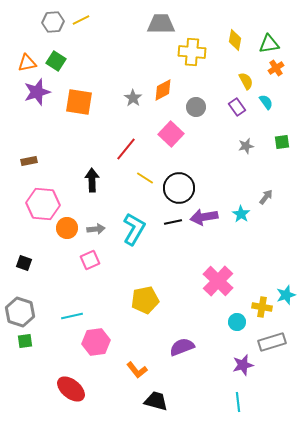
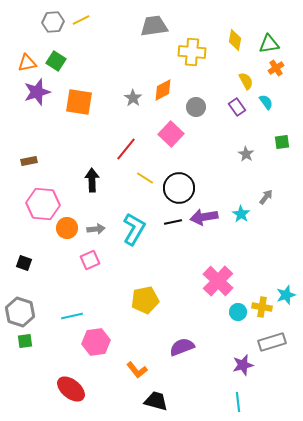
gray trapezoid at (161, 24): moved 7 px left, 2 px down; rotated 8 degrees counterclockwise
gray star at (246, 146): moved 8 px down; rotated 28 degrees counterclockwise
cyan circle at (237, 322): moved 1 px right, 10 px up
